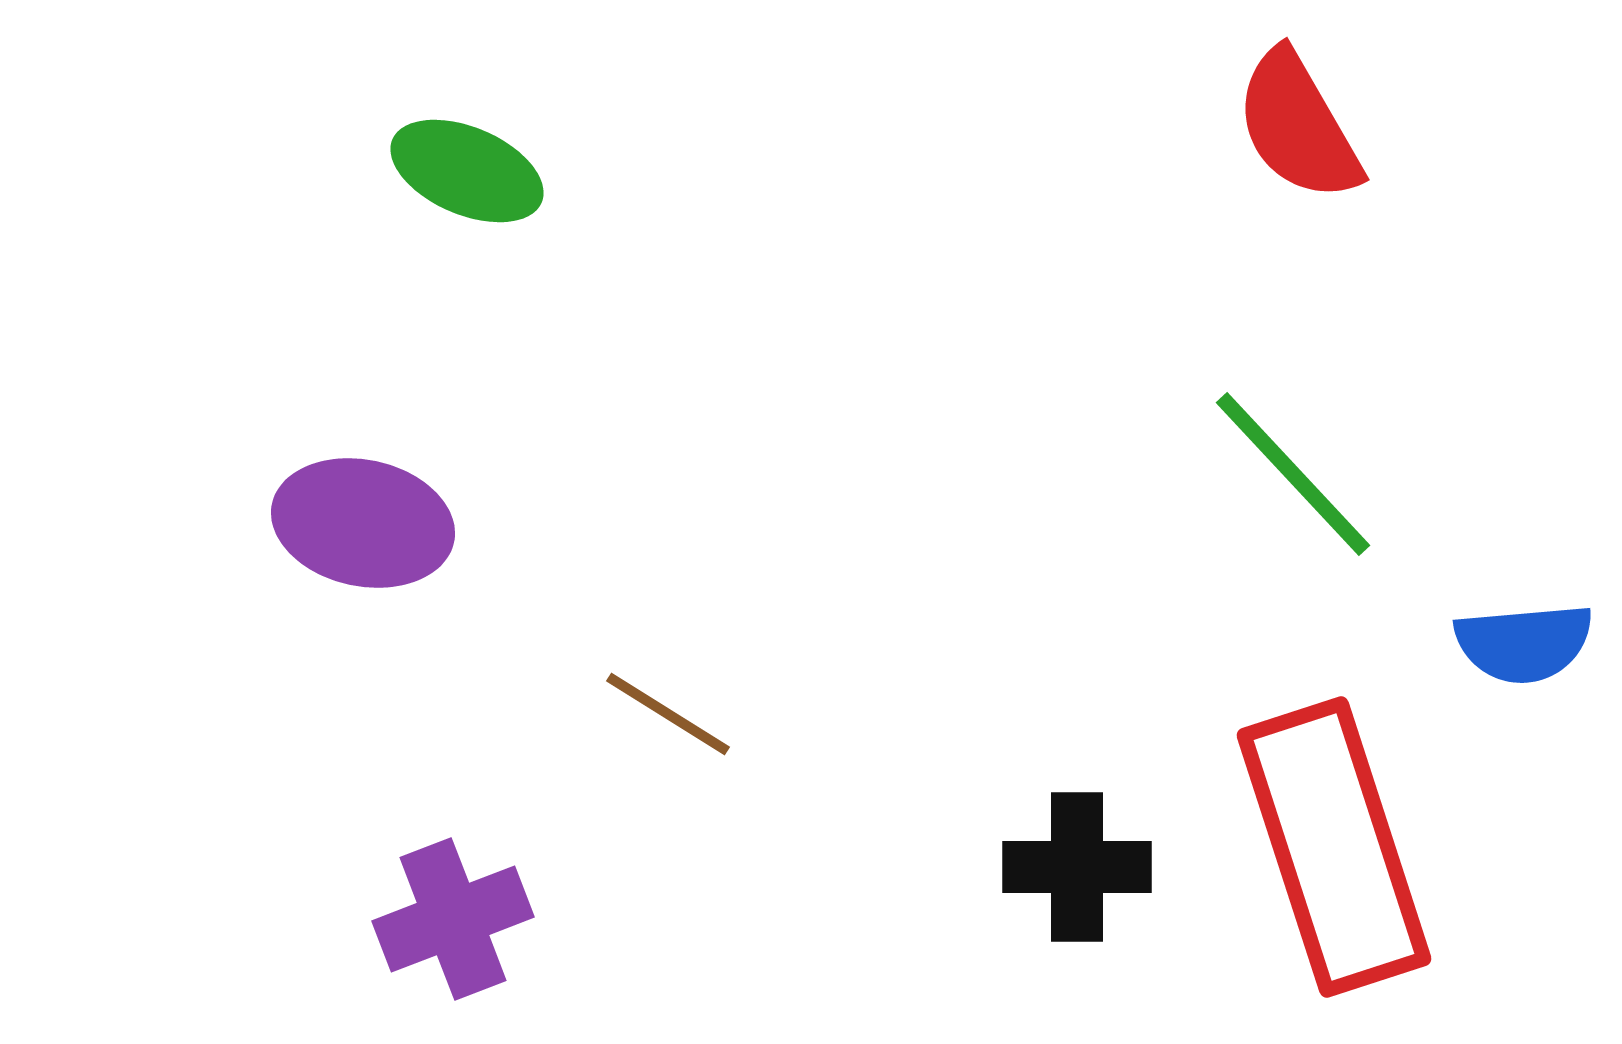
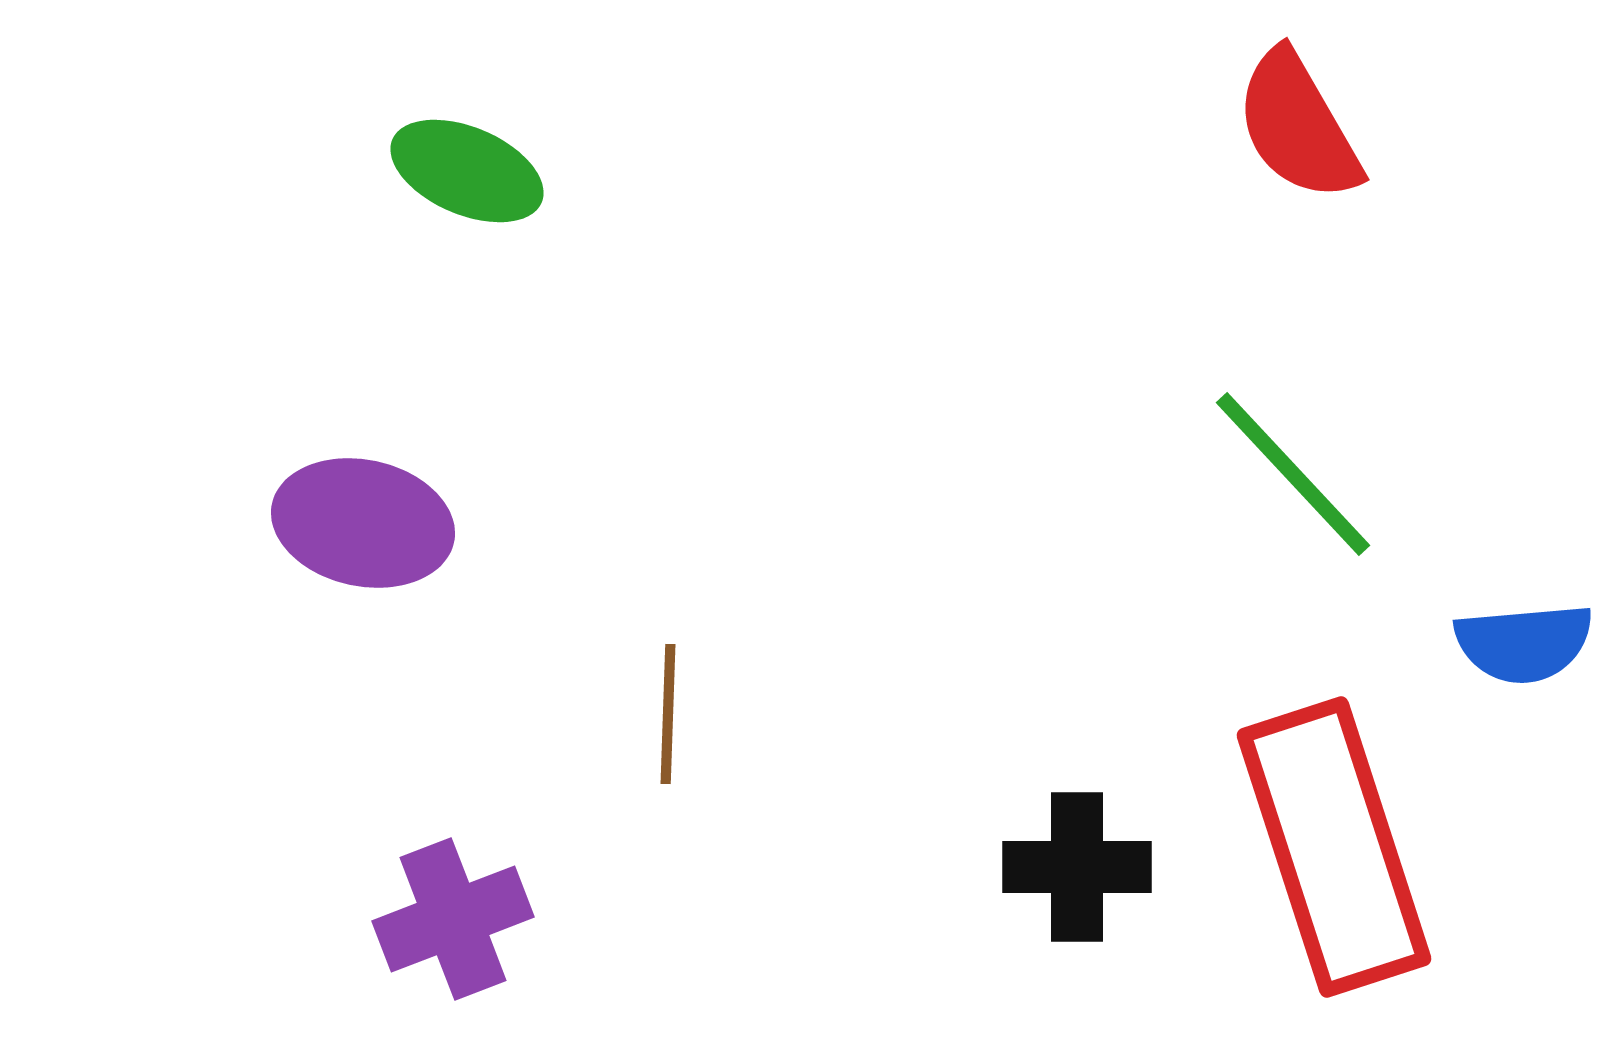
brown line: rotated 60 degrees clockwise
